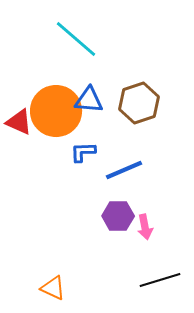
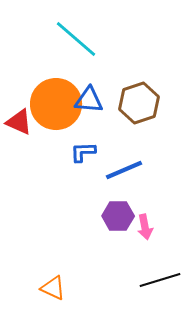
orange circle: moved 7 px up
